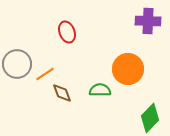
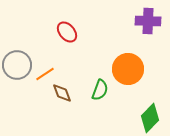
red ellipse: rotated 20 degrees counterclockwise
gray circle: moved 1 px down
green semicircle: rotated 110 degrees clockwise
